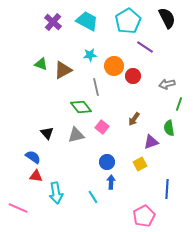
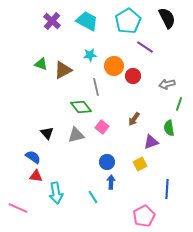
purple cross: moved 1 px left, 1 px up
